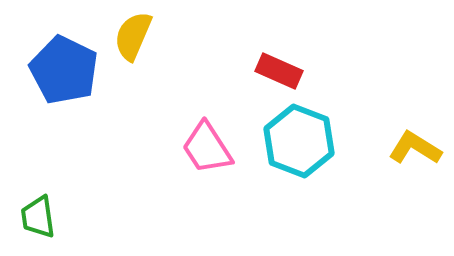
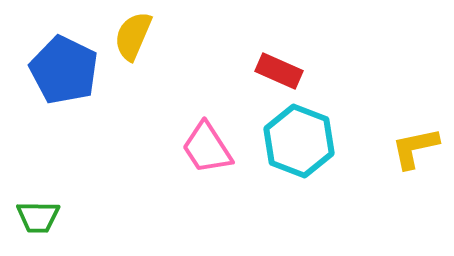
yellow L-shape: rotated 44 degrees counterclockwise
green trapezoid: rotated 81 degrees counterclockwise
